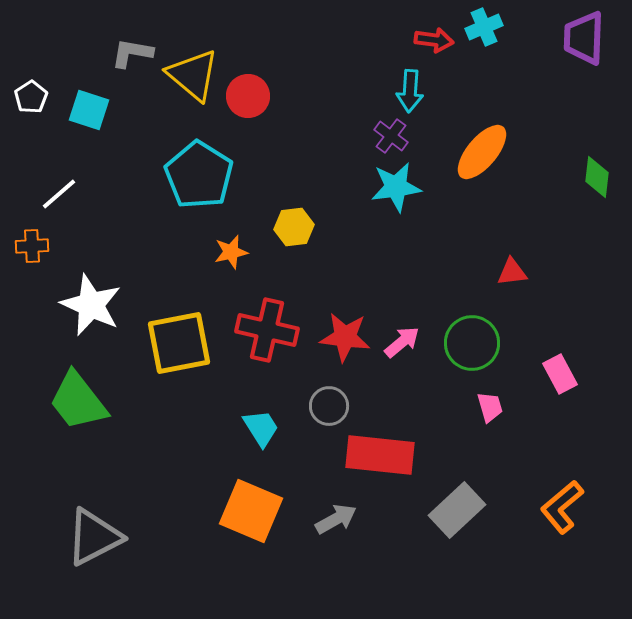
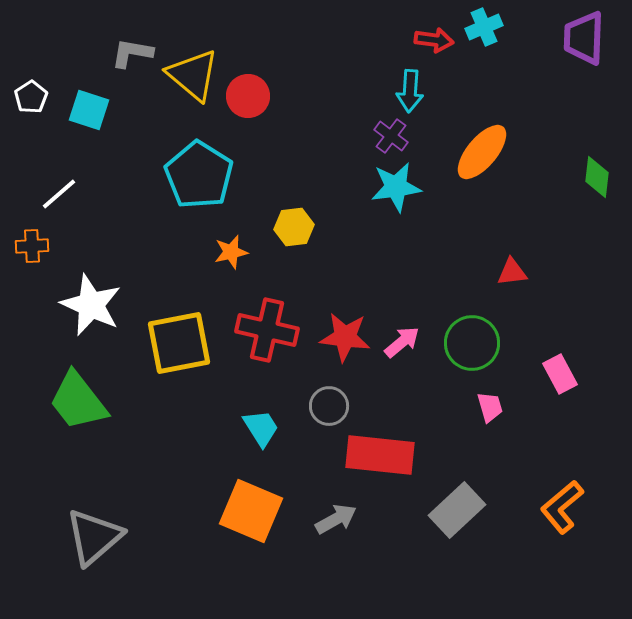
gray triangle: rotated 14 degrees counterclockwise
